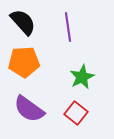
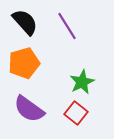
black semicircle: moved 2 px right
purple line: moved 1 px left, 1 px up; rotated 24 degrees counterclockwise
orange pentagon: moved 1 px down; rotated 12 degrees counterclockwise
green star: moved 5 px down
